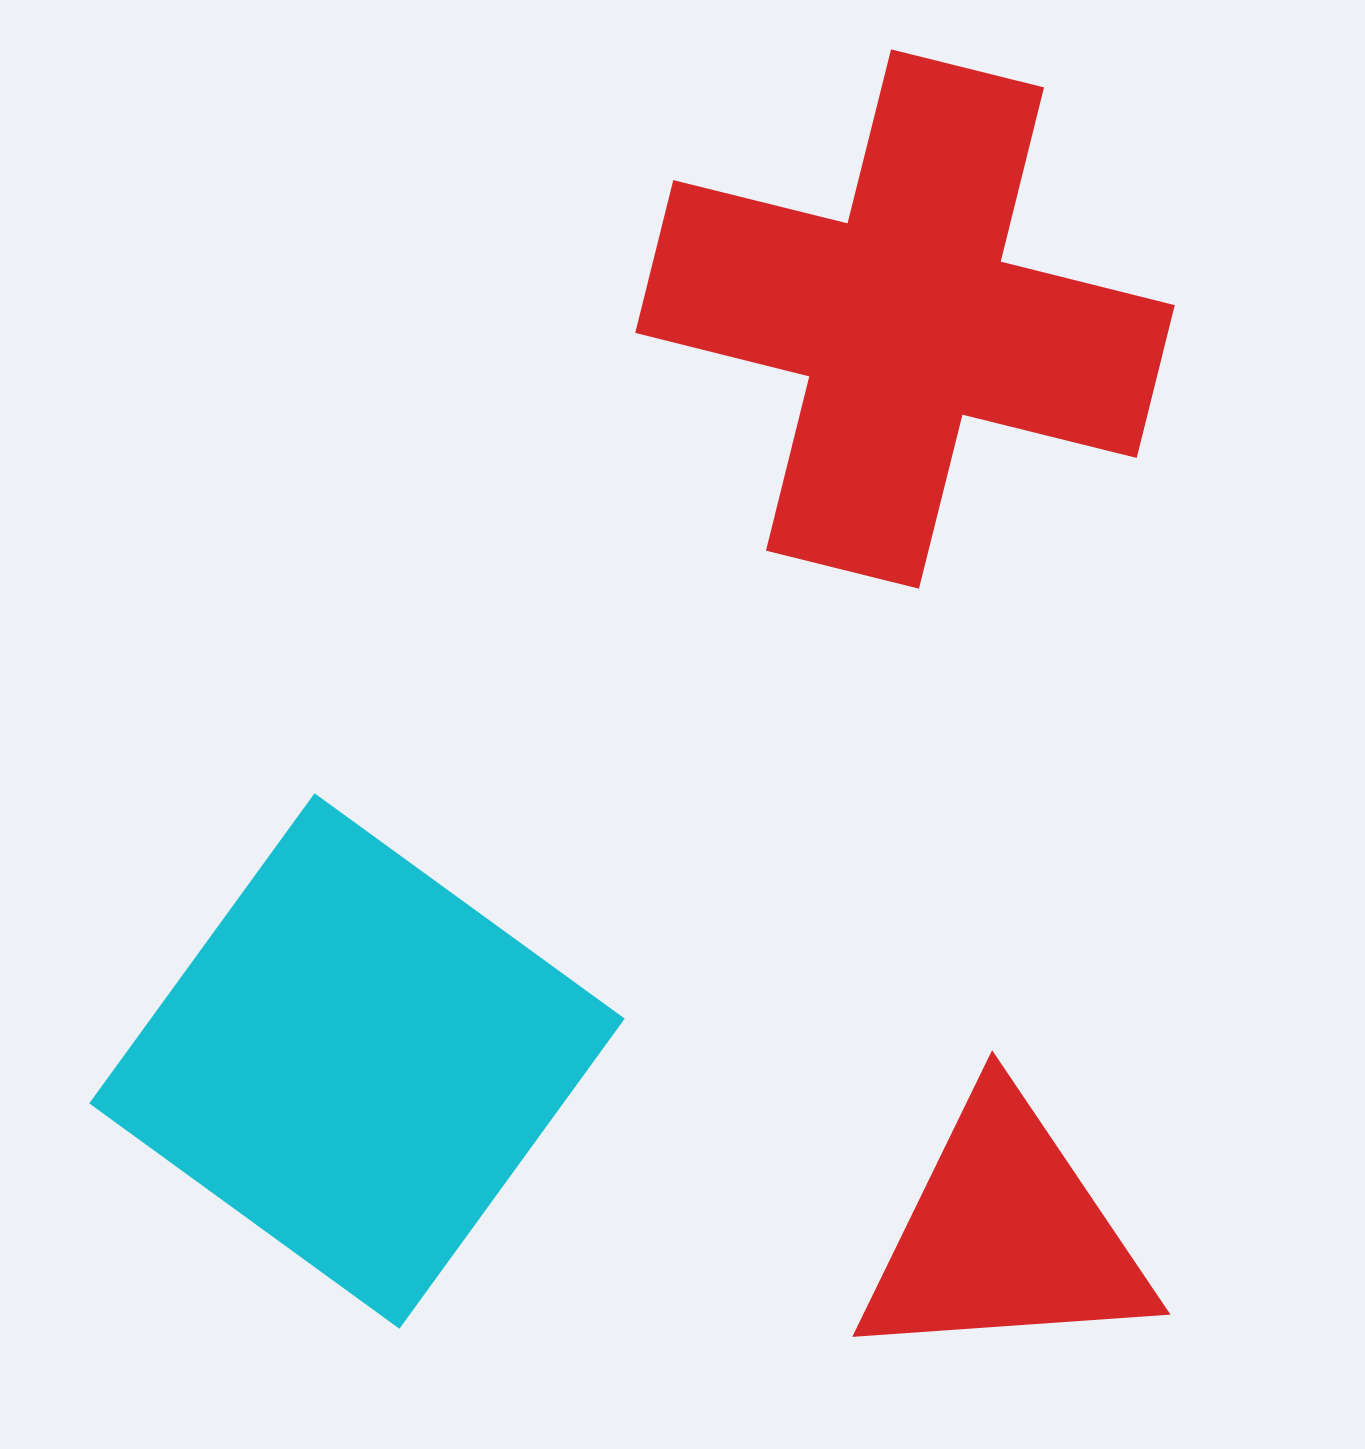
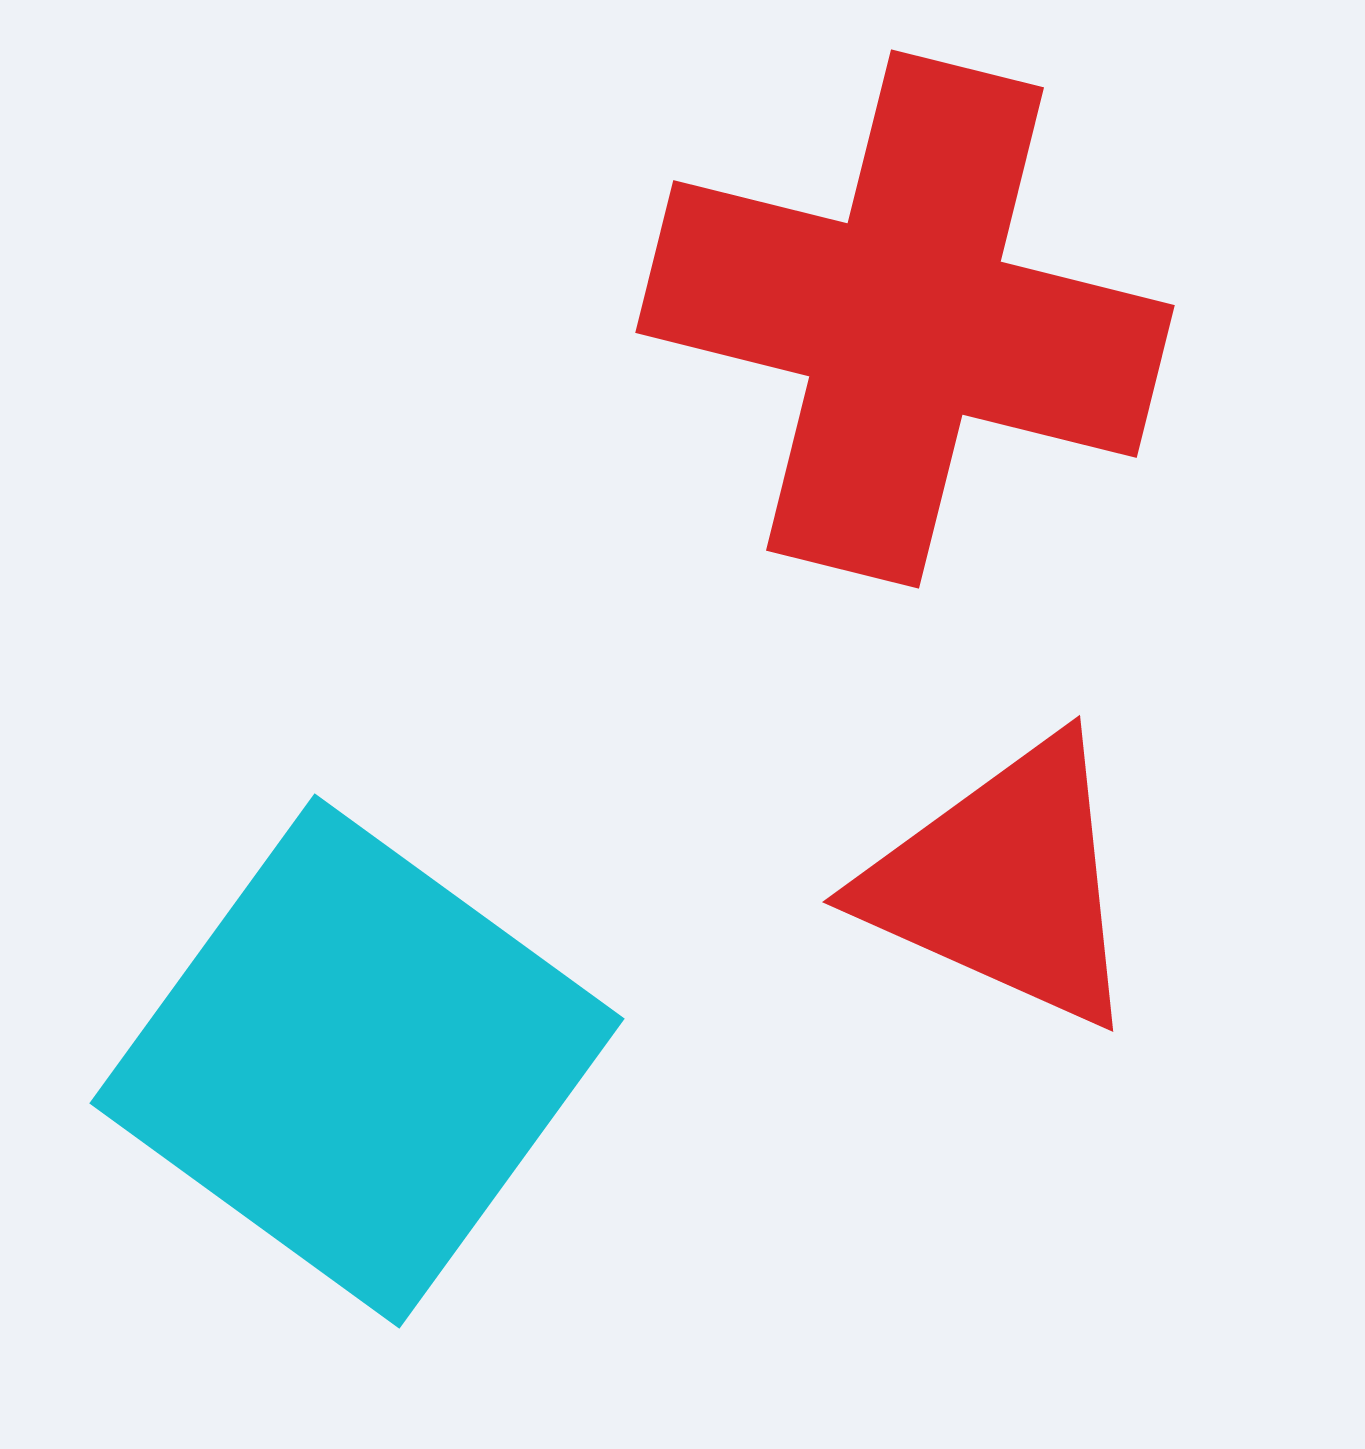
red triangle: moved 351 px up; rotated 28 degrees clockwise
